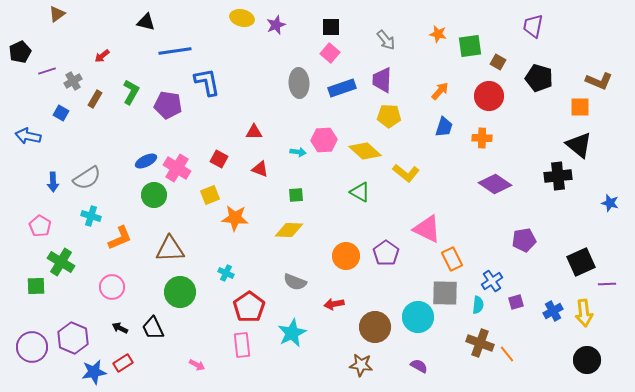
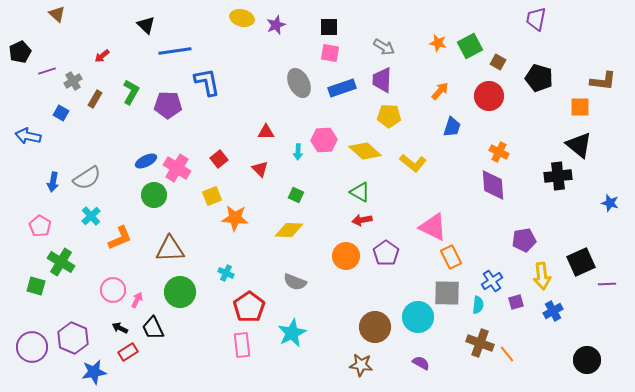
brown triangle at (57, 14): rotated 42 degrees counterclockwise
black triangle at (146, 22): moved 3 px down; rotated 30 degrees clockwise
purple trapezoid at (533, 26): moved 3 px right, 7 px up
black square at (331, 27): moved 2 px left
orange star at (438, 34): moved 9 px down
gray arrow at (386, 40): moved 2 px left, 7 px down; rotated 20 degrees counterclockwise
green square at (470, 46): rotated 20 degrees counterclockwise
pink square at (330, 53): rotated 30 degrees counterclockwise
brown L-shape at (599, 81): moved 4 px right; rotated 16 degrees counterclockwise
gray ellipse at (299, 83): rotated 24 degrees counterclockwise
purple pentagon at (168, 105): rotated 8 degrees counterclockwise
blue trapezoid at (444, 127): moved 8 px right
red triangle at (254, 132): moved 12 px right
orange cross at (482, 138): moved 17 px right, 14 px down; rotated 24 degrees clockwise
cyan arrow at (298, 152): rotated 84 degrees clockwise
red square at (219, 159): rotated 24 degrees clockwise
red triangle at (260, 169): rotated 24 degrees clockwise
yellow L-shape at (406, 173): moved 7 px right, 10 px up
blue arrow at (53, 182): rotated 12 degrees clockwise
purple diamond at (495, 184): moved 2 px left, 1 px down; rotated 52 degrees clockwise
yellow square at (210, 195): moved 2 px right, 1 px down
green square at (296, 195): rotated 28 degrees clockwise
cyan cross at (91, 216): rotated 30 degrees clockwise
pink triangle at (427, 229): moved 6 px right, 2 px up
orange rectangle at (452, 259): moved 1 px left, 2 px up
green square at (36, 286): rotated 18 degrees clockwise
pink circle at (112, 287): moved 1 px right, 3 px down
gray square at (445, 293): moved 2 px right
red arrow at (334, 304): moved 28 px right, 84 px up
yellow arrow at (584, 313): moved 42 px left, 37 px up
red rectangle at (123, 363): moved 5 px right, 11 px up
pink arrow at (197, 365): moved 60 px left, 65 px up; rotated 91 degrees counterclockwise
purple semicircle at (419, 366): moved 2 px right, 3 px up
